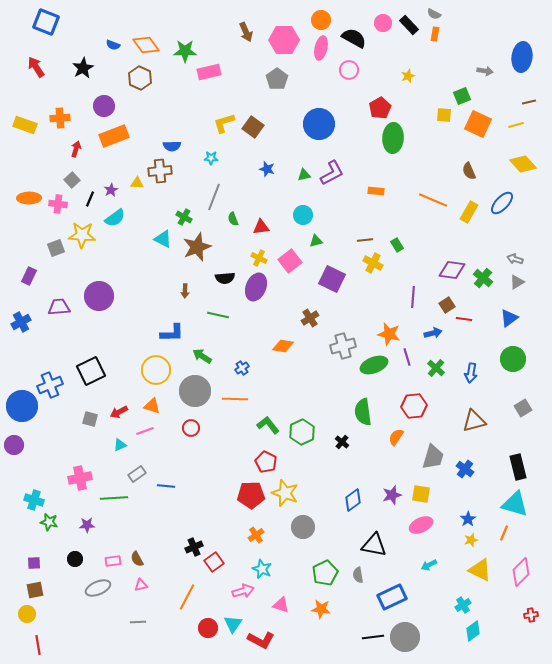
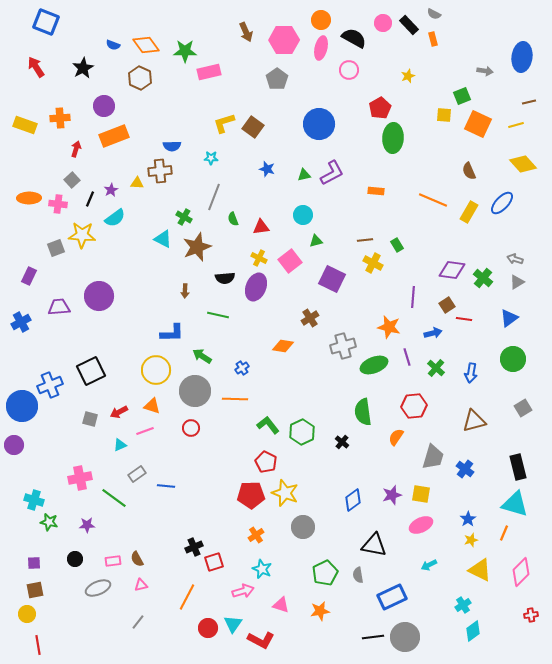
orange rectangle at (435, 34): moved 2 px left, 5 px down; rotated 24 degrees counterclockwise
orange star at (389, 334): moved 7 px up
green line at (114, 498): rotated 40 degrees clockwise
red square at (214, 562): rotated 18 degrees clockwise
orange star at (321, 609): moved 1 px left, 2 px down; rotated 18 degrees counterclockwise
gray line at (138, 622): rotated 49 degrees counterclockwise
